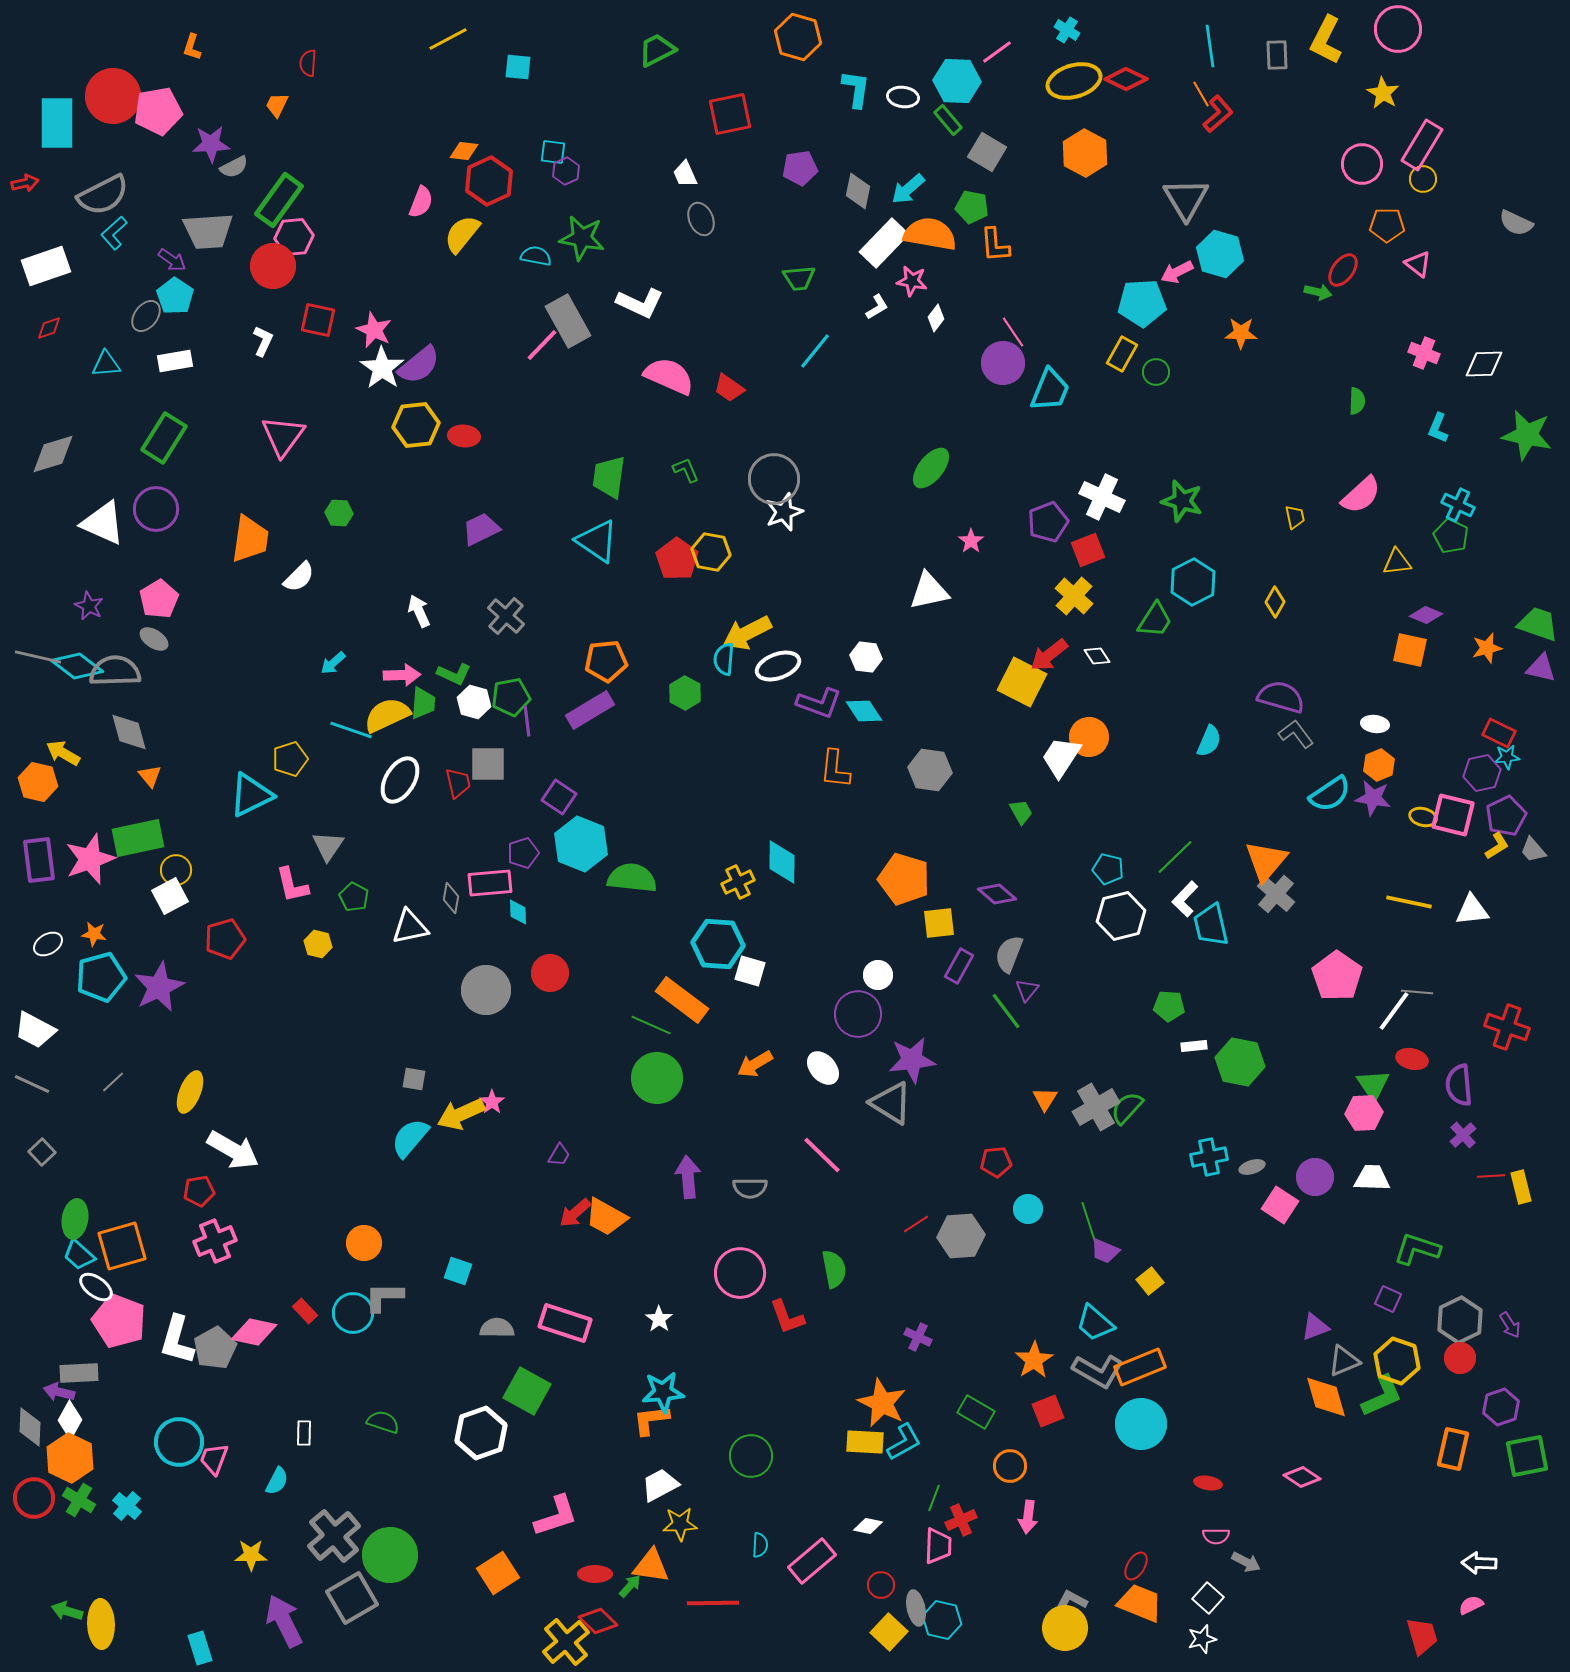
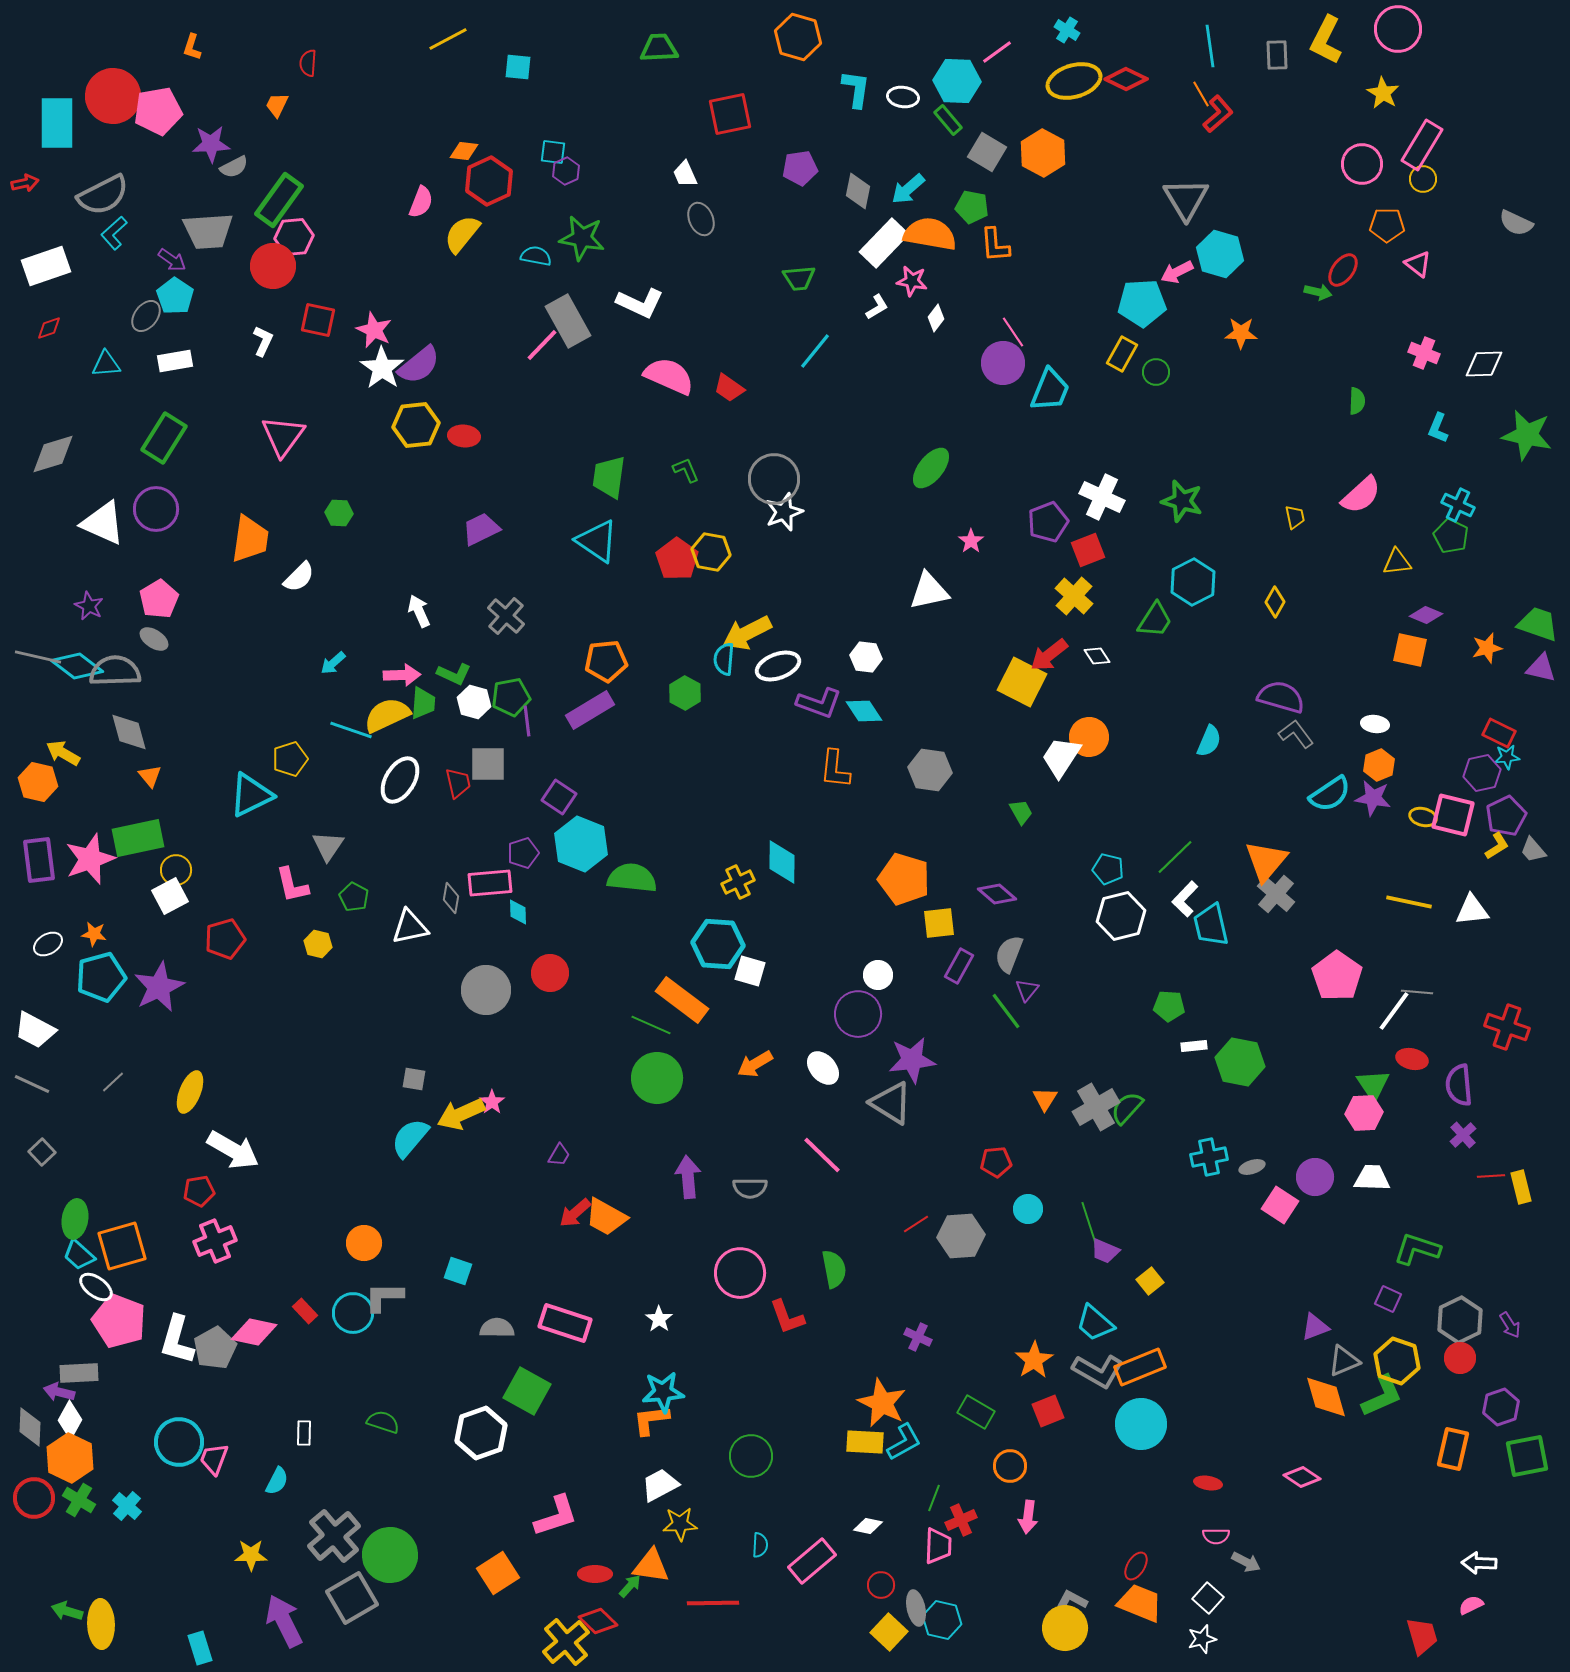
green trapezoid at (657, 50): moved 2 px right, 2 px up; rotated 24 degrees clockwise
orange hexagon at (1085, 153): moved 42 px left
